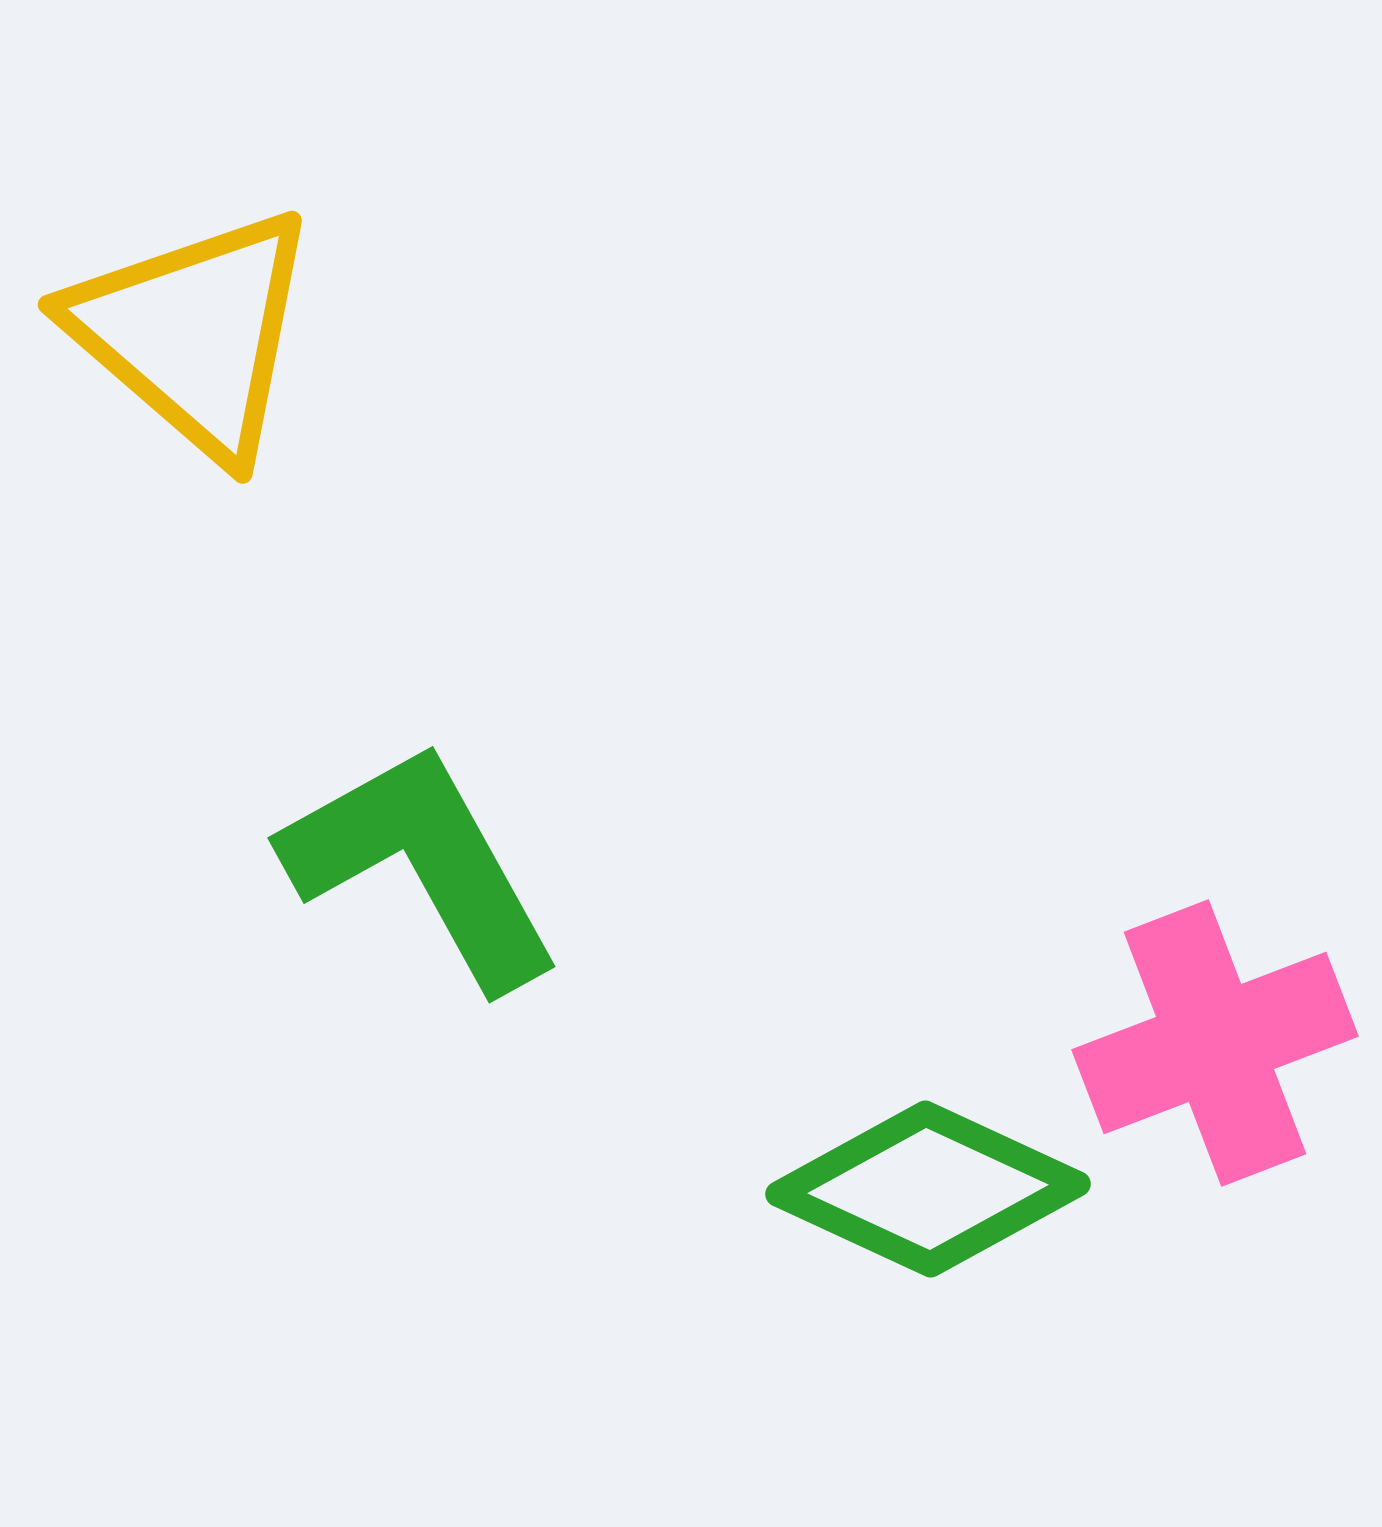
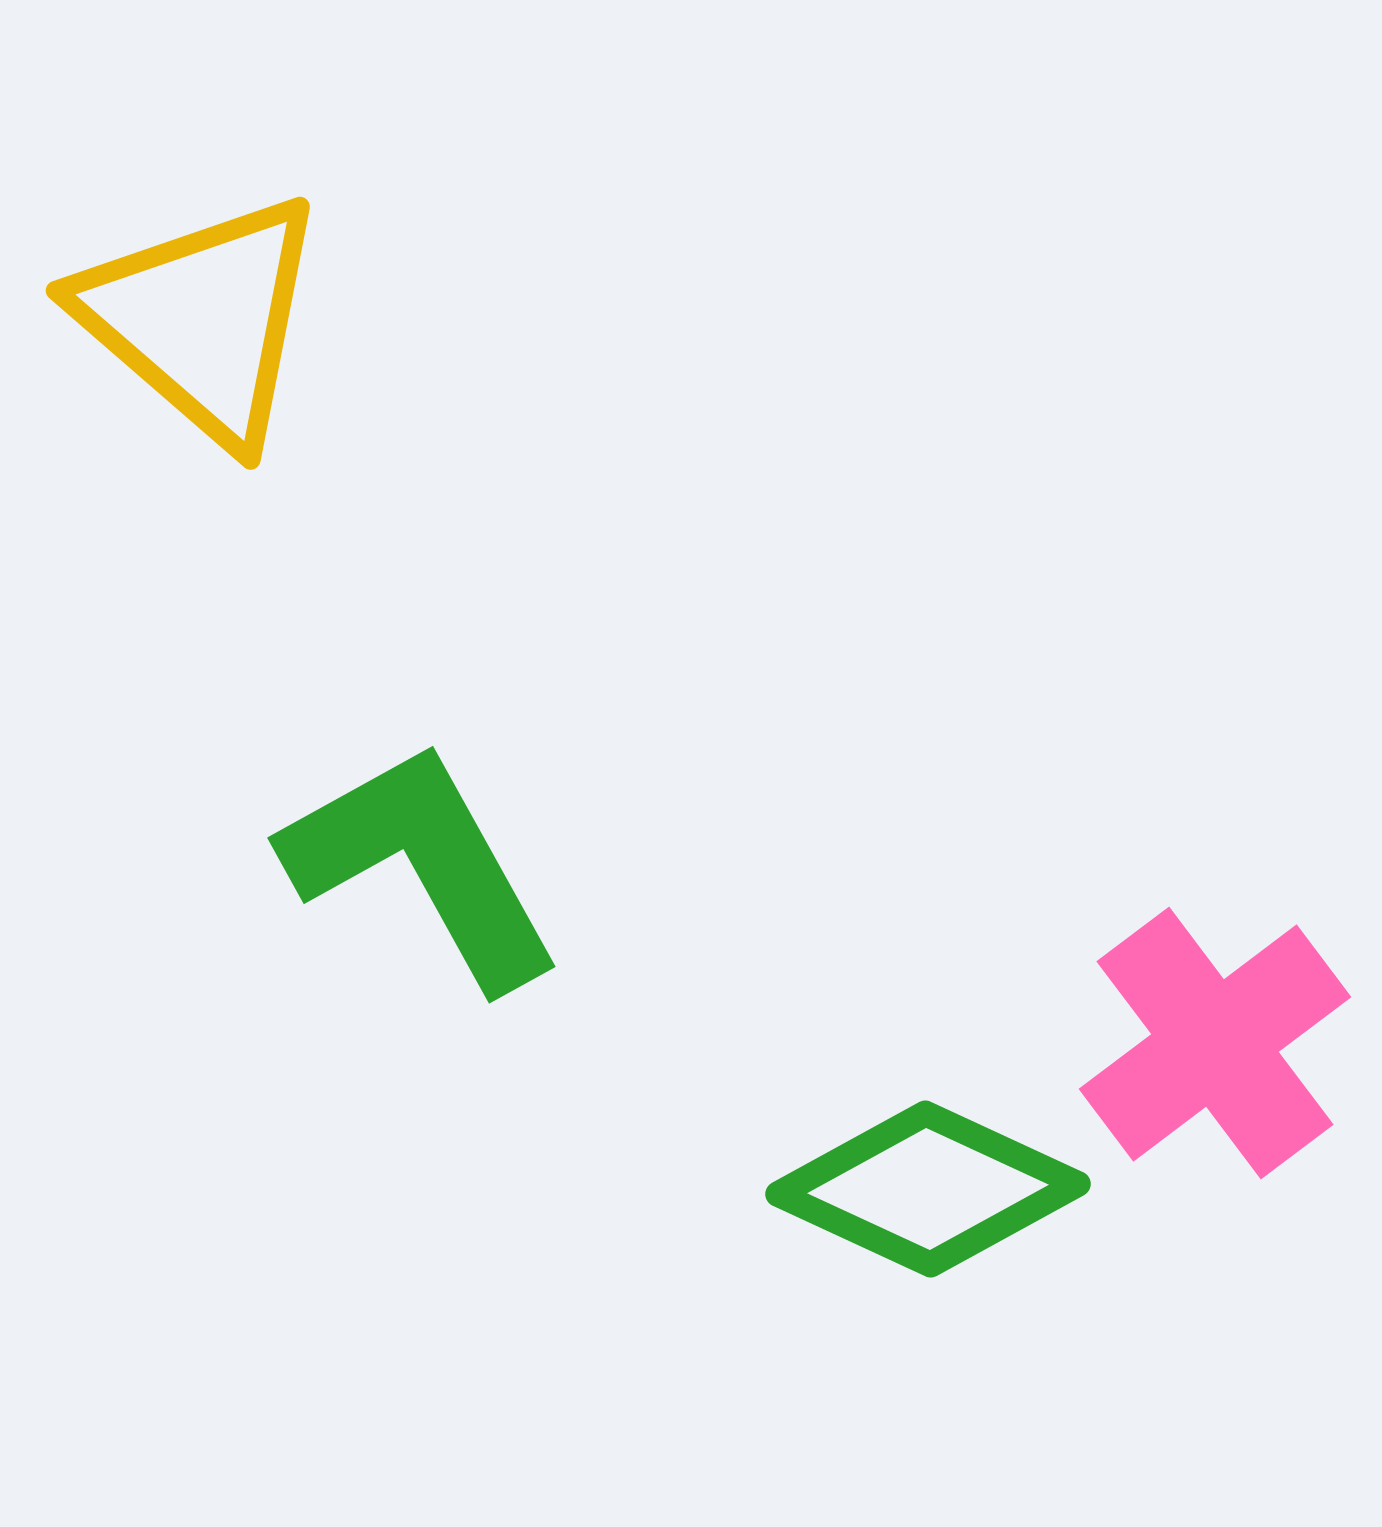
yellow triangle: moved 8 px right, 14 px up
pink cross: rotated 16 degrees counterclockwise
